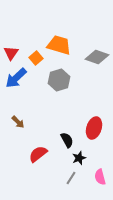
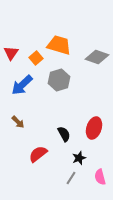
blue arrow: moved 6 px right, 7 px down
black semicircle: moved 3 px left, 6 px up
